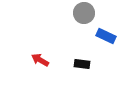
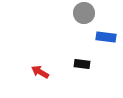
blue rectangle: moved 1 px down; rotated 18 degrees counterclockwise
red arrow: moved 12 px down
